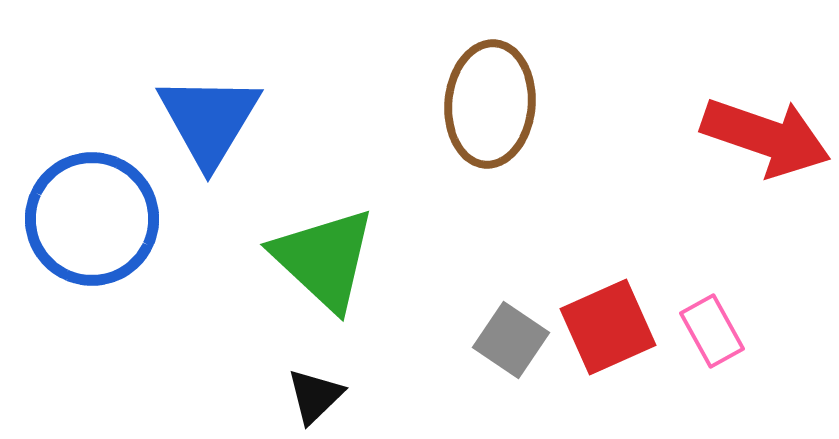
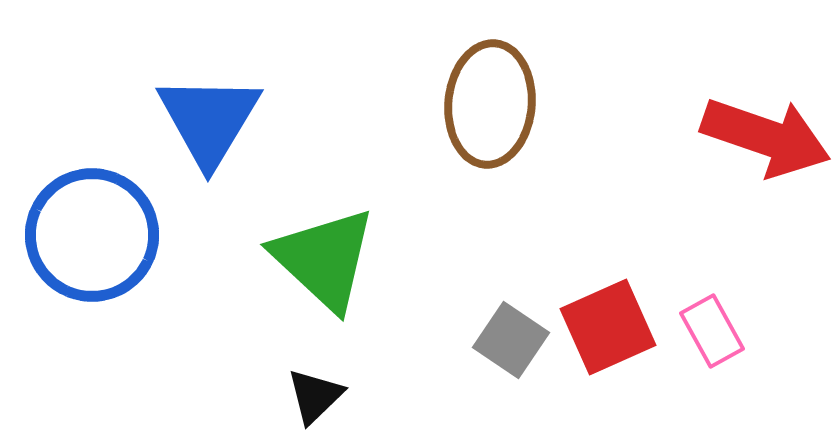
blue circle: moved 16 px down
